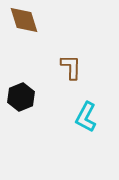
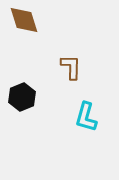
black hexagon: moved 1 px right
cyan L-shape: rotated 12 degrees counterclockwise
